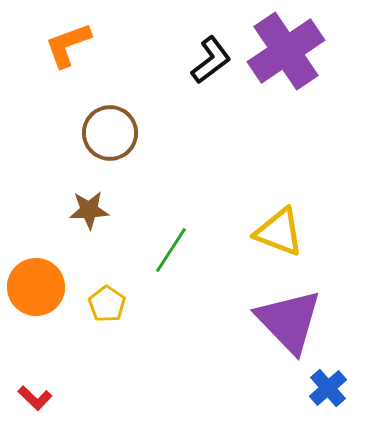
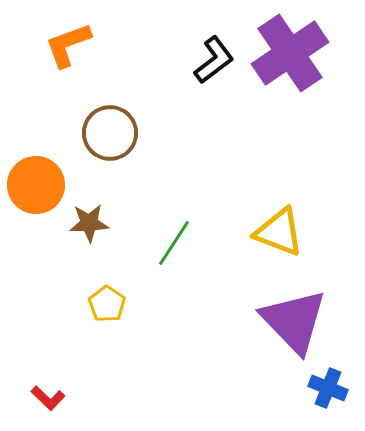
purple cross: moved 4 px right, 2 px down
black L-shape: moved 3 px right
brown star: moved 13 px down
green line: moved 3 px right, 7 px up
orange circle: moved 102 px up
purple triangle: moved 5 px right
blue cross: rotated 27 degrees counterclockwise
red L-shape: moved 13 px right
